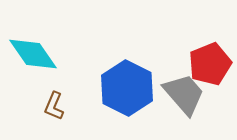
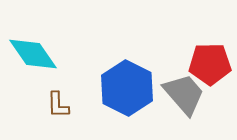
red pentagon: rotated 21 degrees clockwise
brown L-shape: moved 4 px right, 1 px up; rotated 24 degrees counterclockwise
